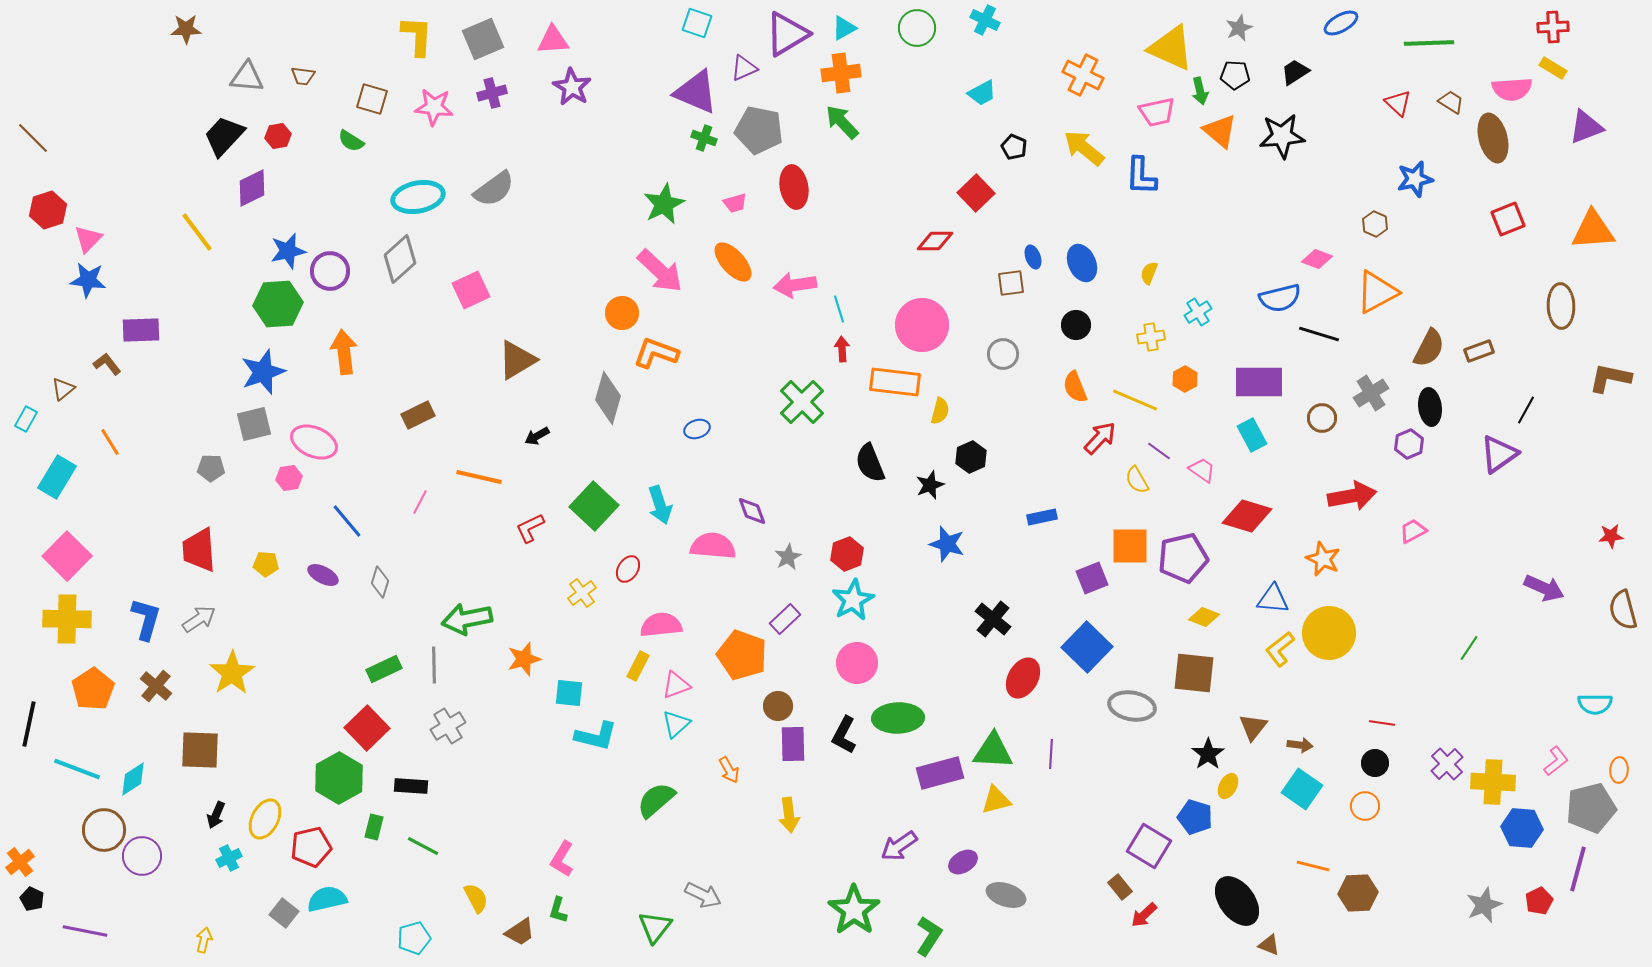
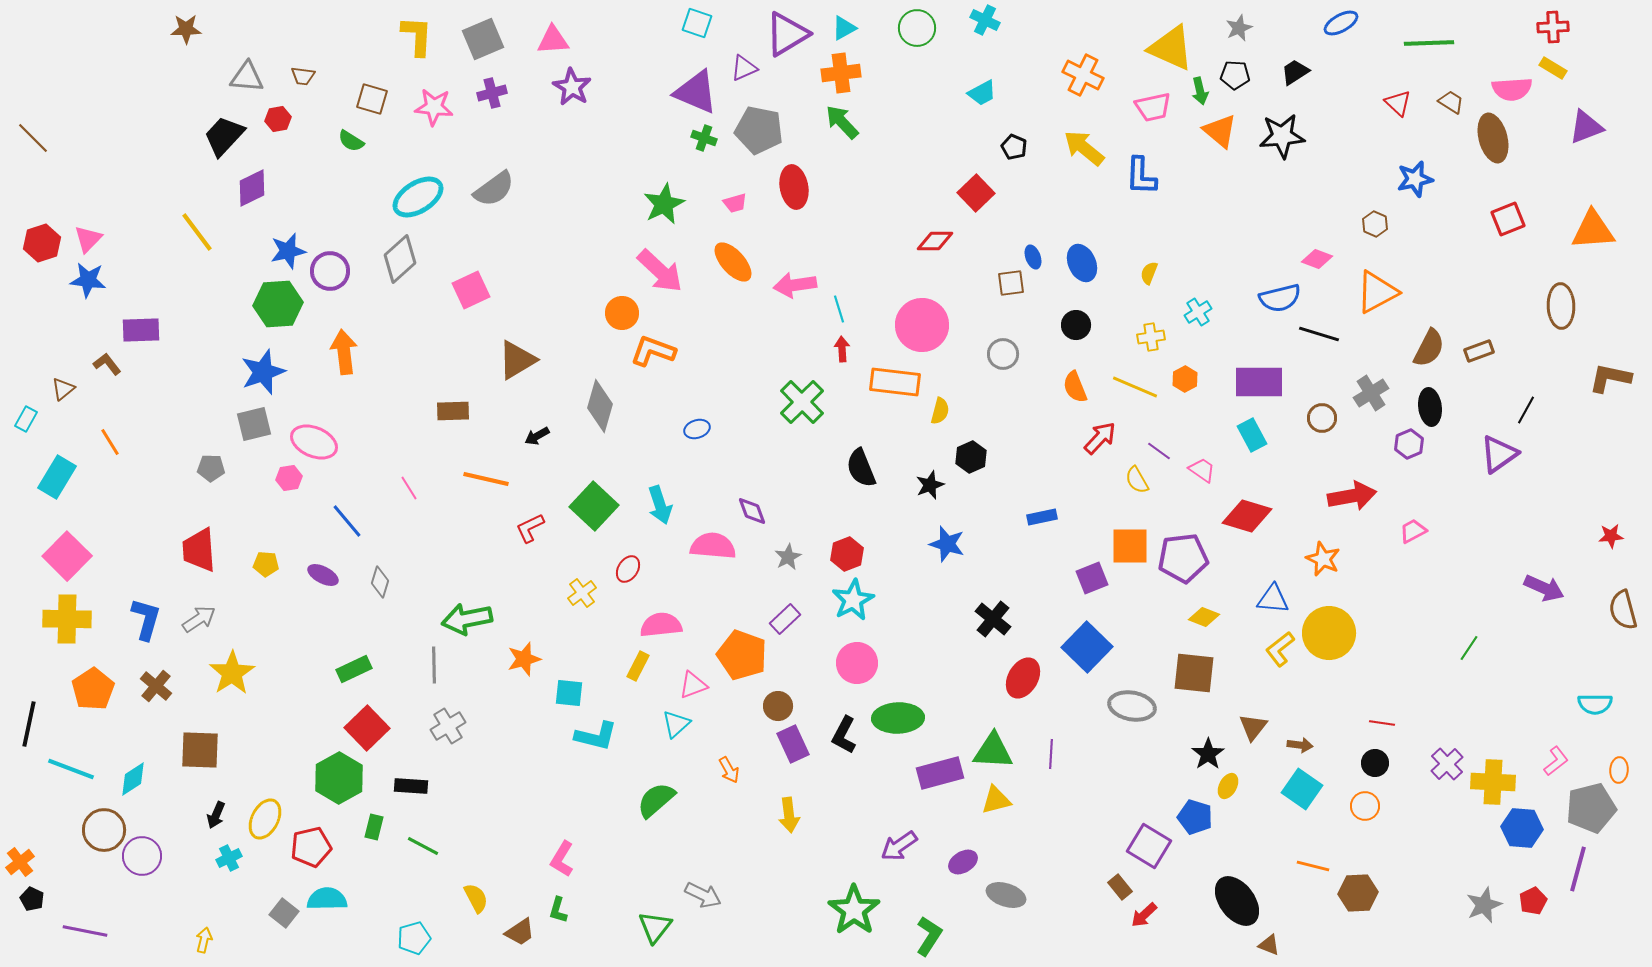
pink trapezoid at (1157, 112): moved 4 px left, 5 px up
red hexagon at (278, 136): moved 17 px up
cyan ellipse at (418, 197): rotated 21 degrees counterclockwise
red hexagon at (48, 210): moved 6 px left, 33 px down
orange L-shape at (656, 353): moved 3 px left, 2 px up
gray diamond at (608, 398): moved 8 px left, 8 px down
yellow line at (1135, 400): moved 13 px up
brown rectangle at (418, 415): moved 35 px right, 4 px up; rotated 24 degrees clockwise
black semicircle at (870, 463): moved 9 px left, 5 px down
orange line at (479, 477): moved 7 px right, 2 px down
pink line at (420, 502): moved 11 px left, 14 px up; rotated 60 degrees counterclockwise
purple pentagon at (1183, 558): rotated 6 degrees clockwise
green rectangle at (384, 669): moved 30 px left
pink triangle at (676, 685): moved 17 px right
purple rectangle at (793, 744): rotated 24 degrees counterclockwise
cyan line at (77, 769): moved 6 px left
cyan semicircle at (327, 899): rotated 12 degrees clockwise
red pentagon at (1539, 901): moved 6 px left
